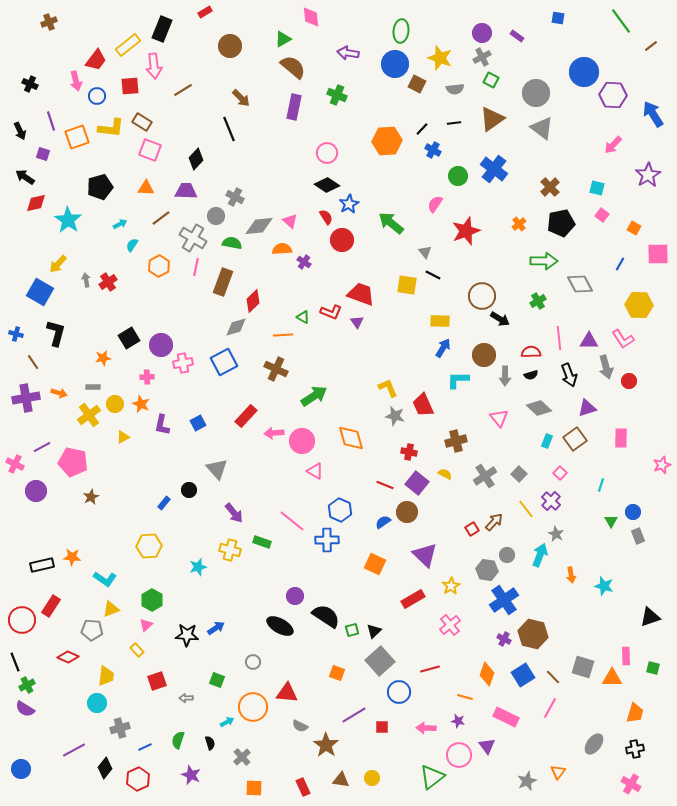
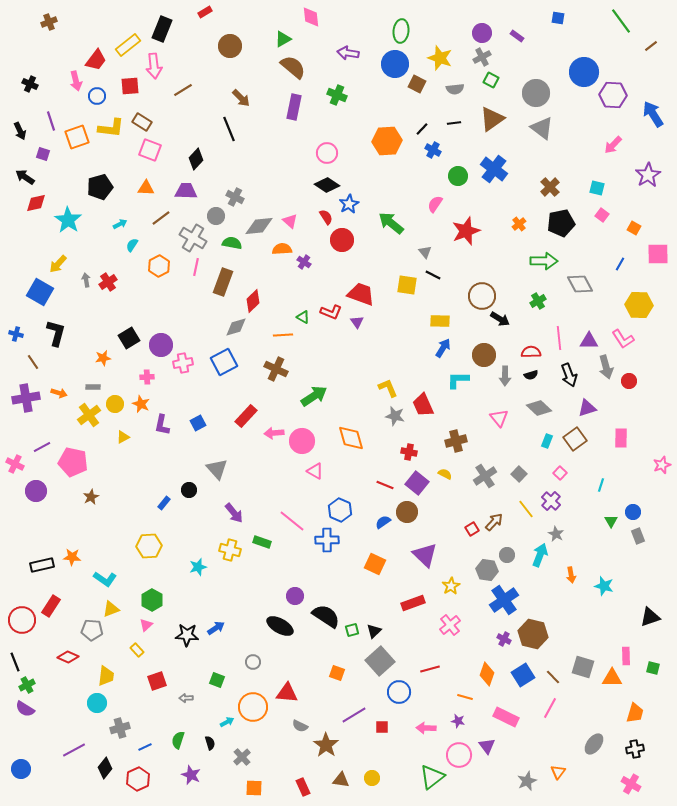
red rectangle at (413, 599): moved 4 px down; rotated 10 degrees clockwise
